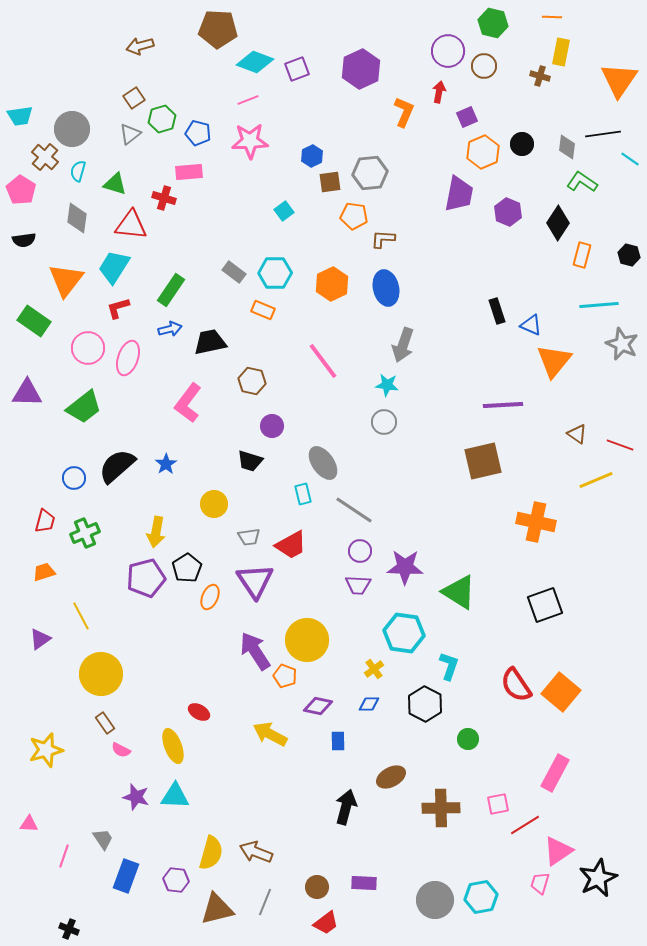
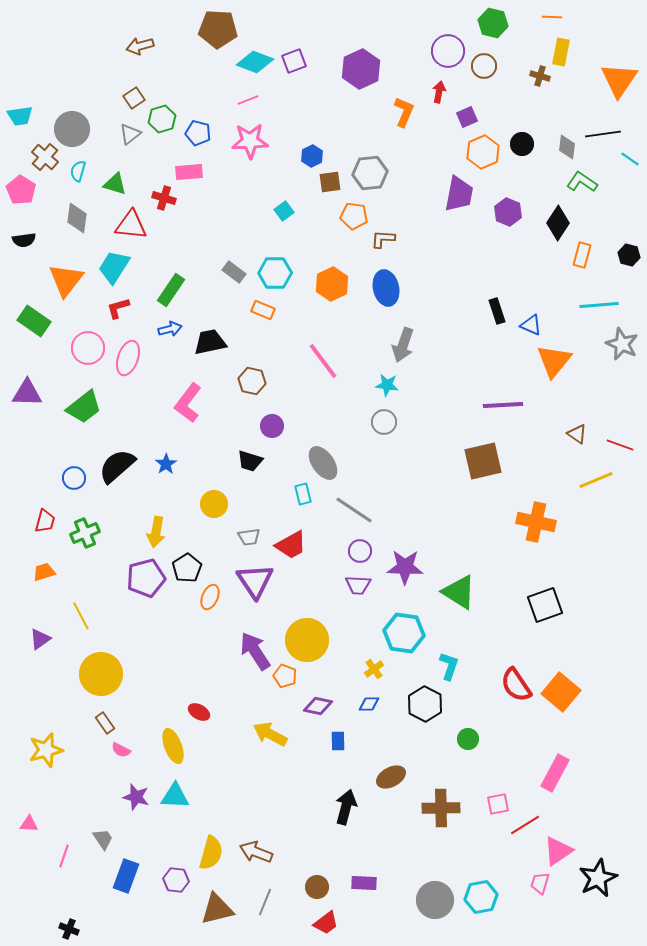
purple square at (297, 69): moved 3 px left, 8 px up
